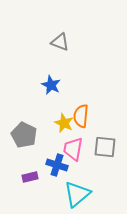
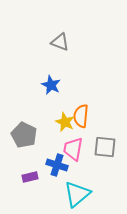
yellow star: moved 1 px right, 1 px up
